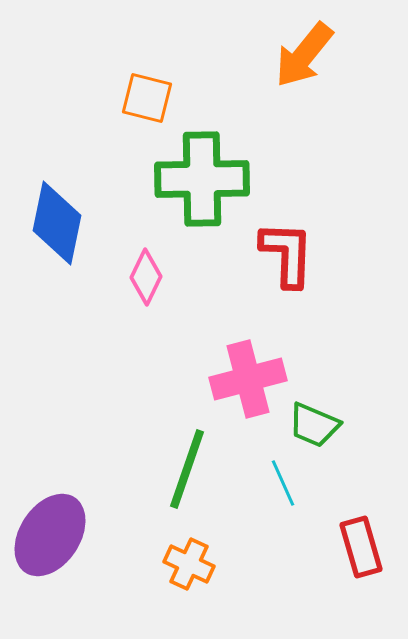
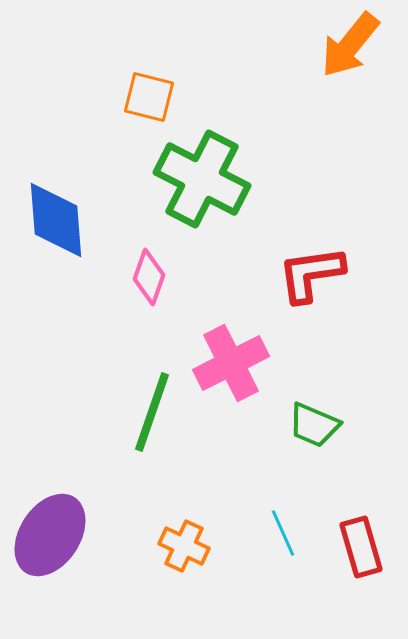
orange arrow: moved 46 px right, 10 px up
orange square: moved 2 px right, 1 px up
green cross: rotated 28 degrees clockwise
blue diamond: moved 1 px left, 3 px up; rotated 16 degrees counterclockwise
red L-shape: moved 24 px right, 20 px down; rotated 100 degrees counterclockwise
pink diamond: moved 3 px right; rotated 6 degrees counterclockwise
pink cross: moved 17 px left, 16 px up; rotated 12 degrees counterclockwise
green line: moved 35 px left, 57 px up
cyan line: moved 50 px down
orange cross: moved 5 px left, 18 px up
